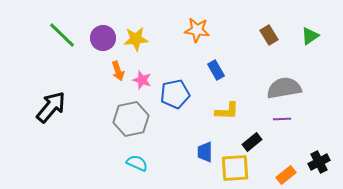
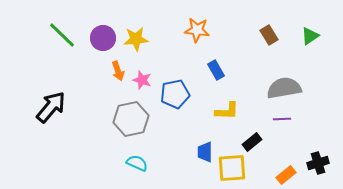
black cross: moved 1 px left, 1 px down; rotated 10 degrees clockwise
yellow square: moved 3 px left
